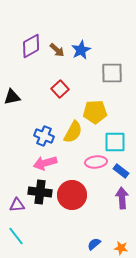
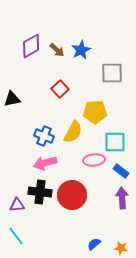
black triangle: moved 2 px down
pink ellipse: moved 2 px left, 2 px up
